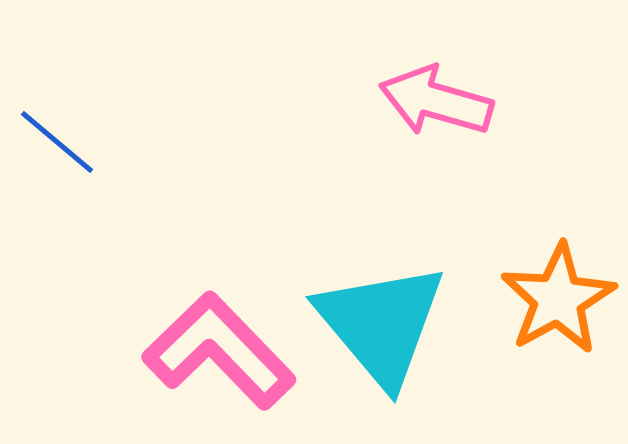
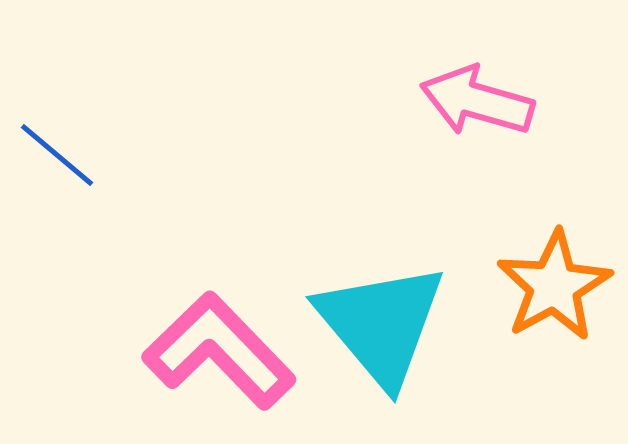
pink arrow: moved 41 px right
blue line: moved 13 px down
orange star: moved 4 px left, 13 px up
